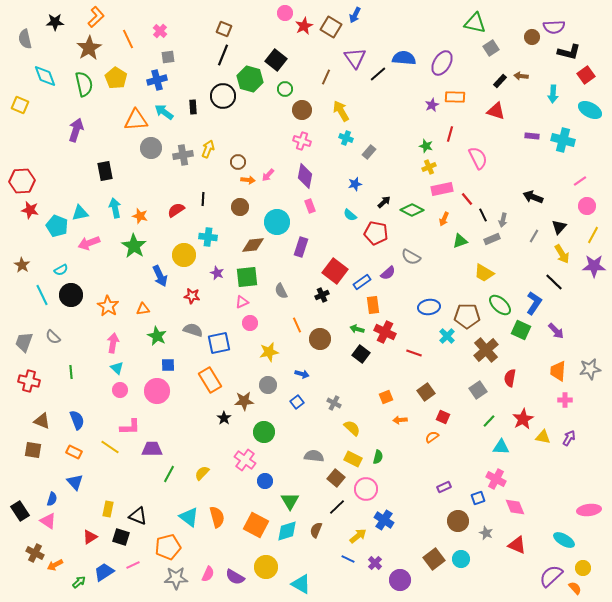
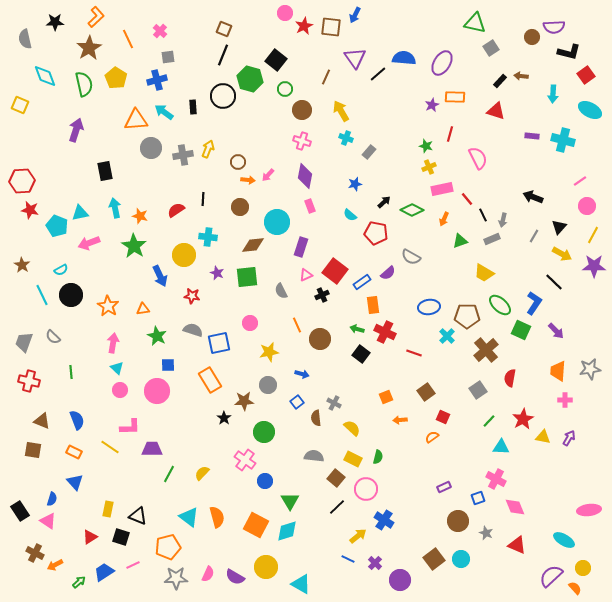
brown square at (331, 27): rotated 25 degrees counterclockwise
yellow arrow at (562, 254): rotated 30 degrees counterclockwise
pink triangle at (242, 302): moved 64 px right, 27 px up
brown semicircle at (316, 530): moved 112 px up; rotated 28 degrees counterclockwise
